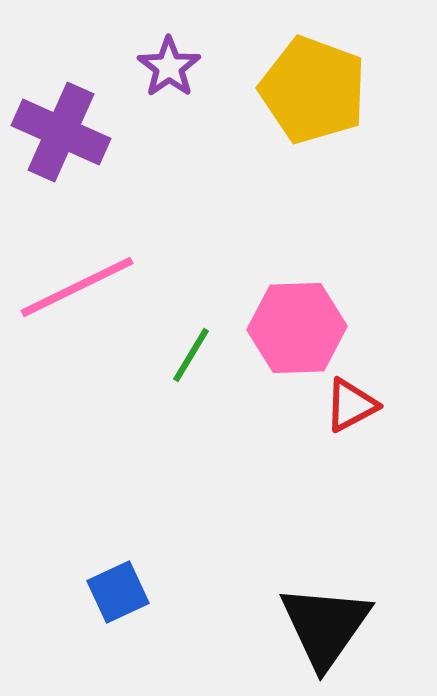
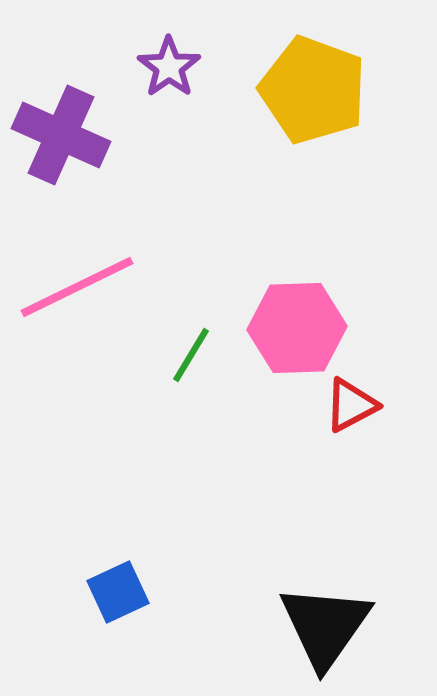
purple cross: moved 3 px down
